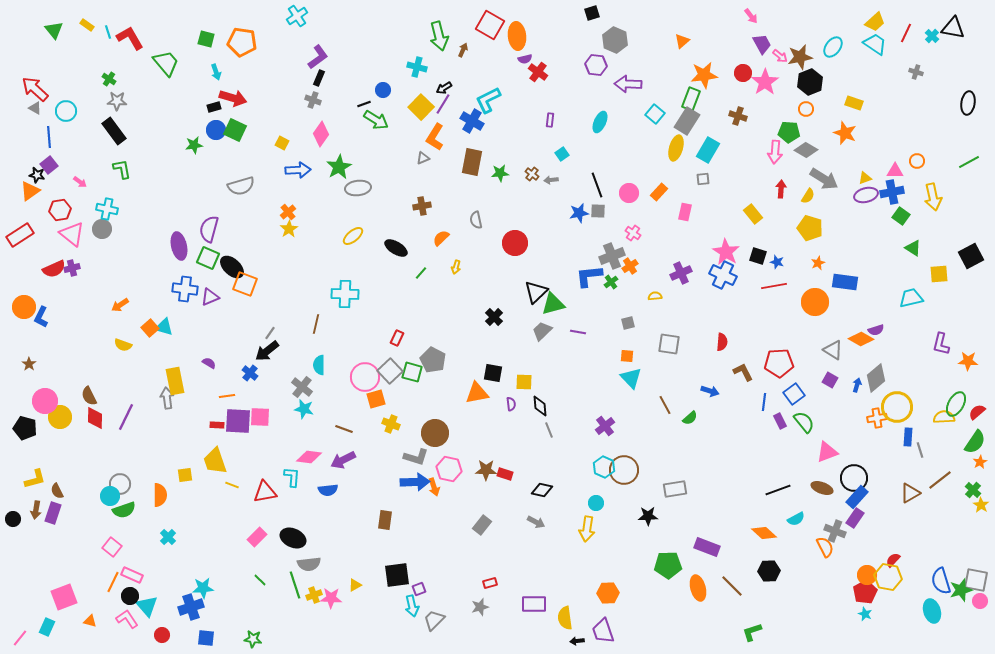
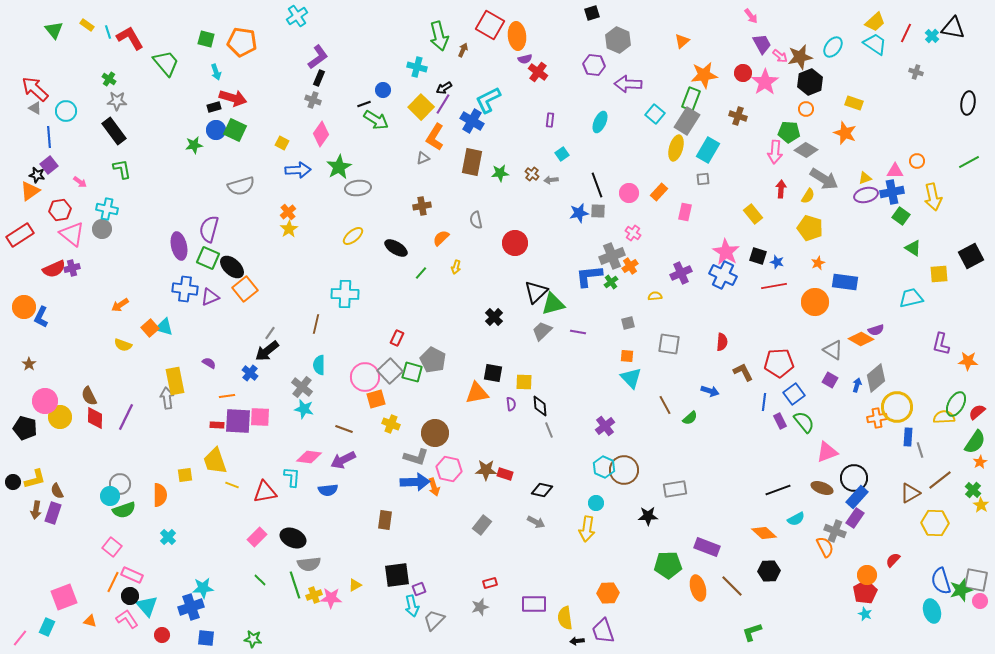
gray hexagon at (615, 40): moved 3 px right
purple hexagon at (596, 65): moved 2 px left
orange square at (245, 284): moved 5 px down; rotated 30 degrees clockwise
black circle at (13, 519): moved 37 px up
yellow hexagon at (888, 577): moved 47 px right, 54 px up; rotated 8 degrees counterclockwise
